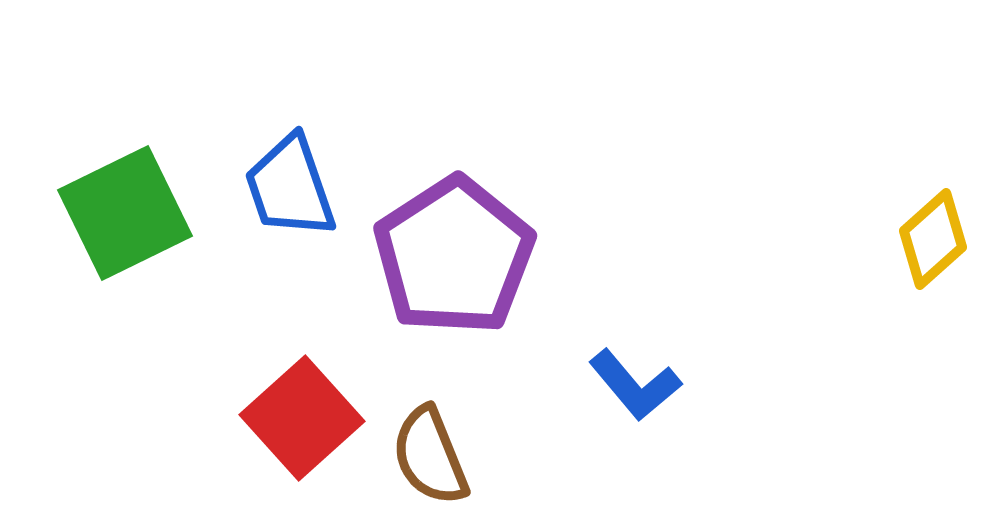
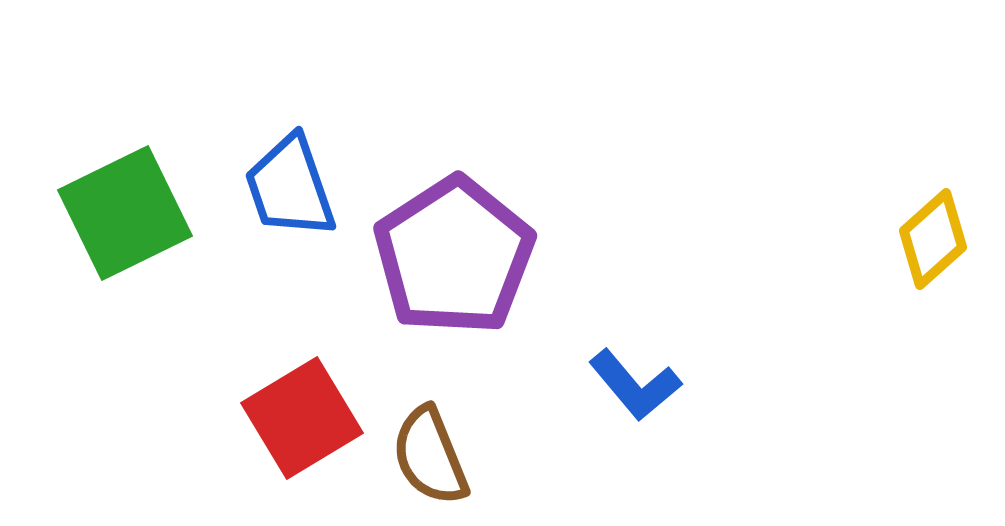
red square: rotated 11 degrees clockwise
